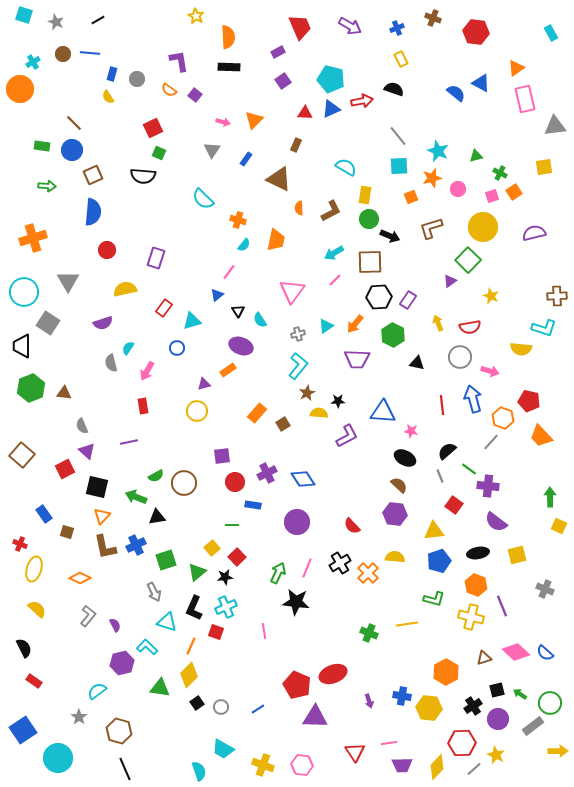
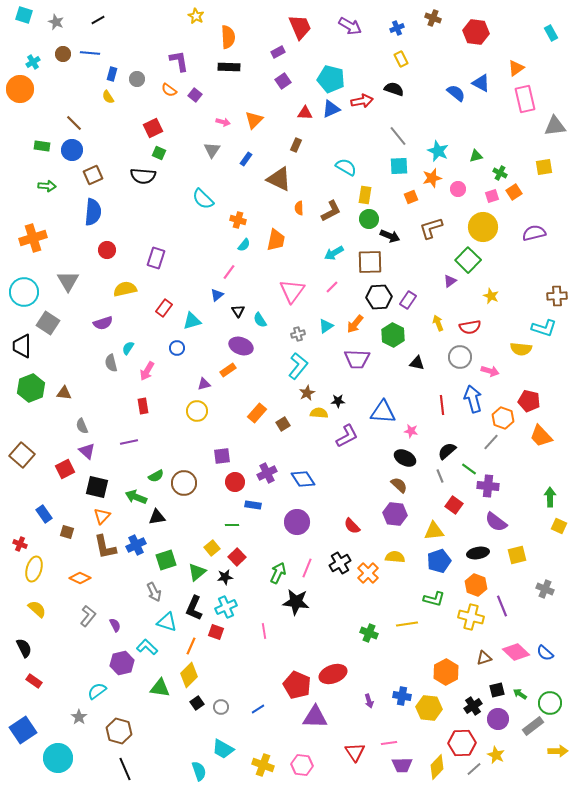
pink line at (335, 280): moved 3 px left, 7 px down
